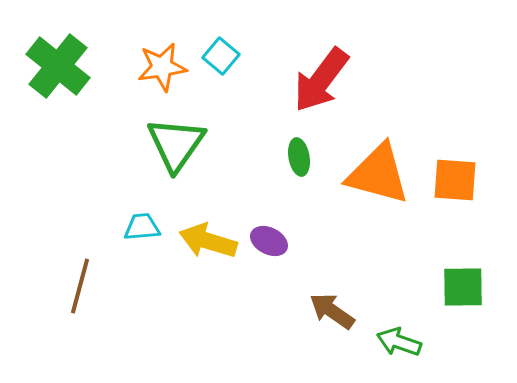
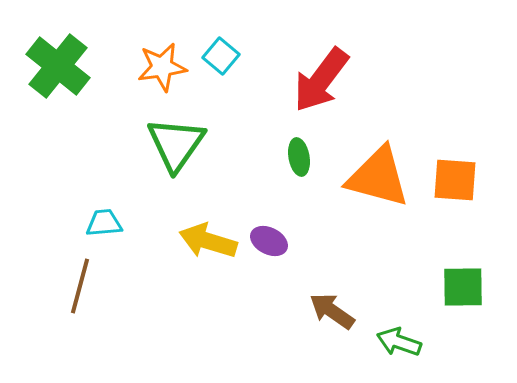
orange triangle: moved 3 px down
cyan trapezoid: moved 38 px left, 4 px up
